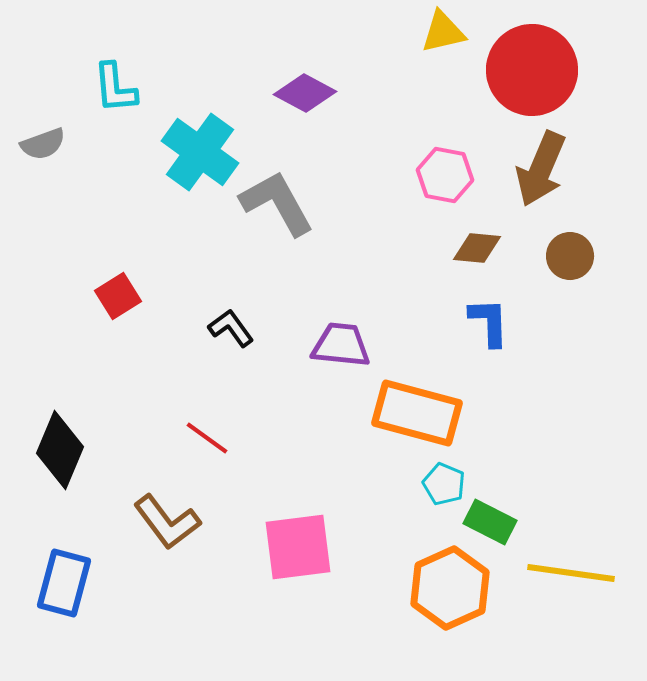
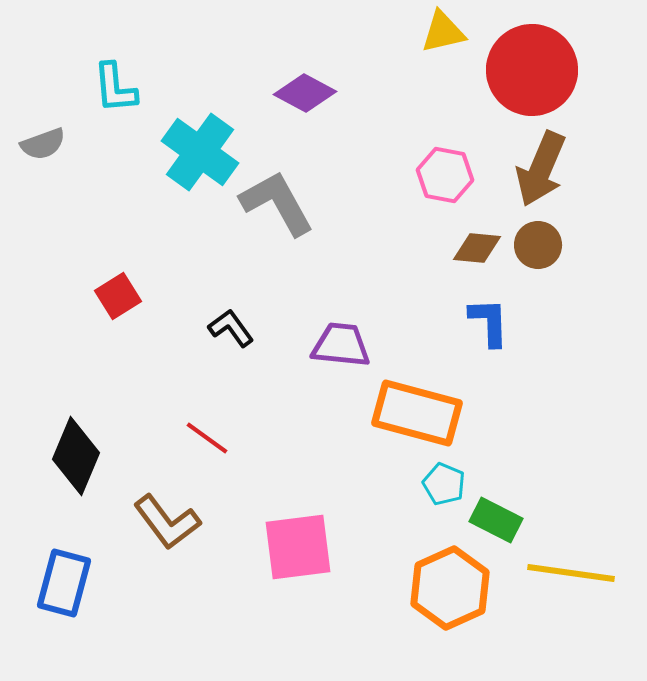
brown circle: moved 32 px left, 11 px up
black diamond: moved 16 px right, 6 px down
green rectangle: moved 6 px right, 2 px up
